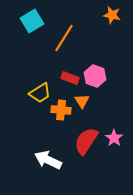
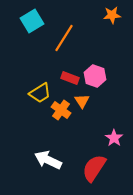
orange star: rotated 18 degrees counterclockwise
orange cross: rotated 30 degrees clockwise
red semicircle: moved 8 px right, 27 px down
